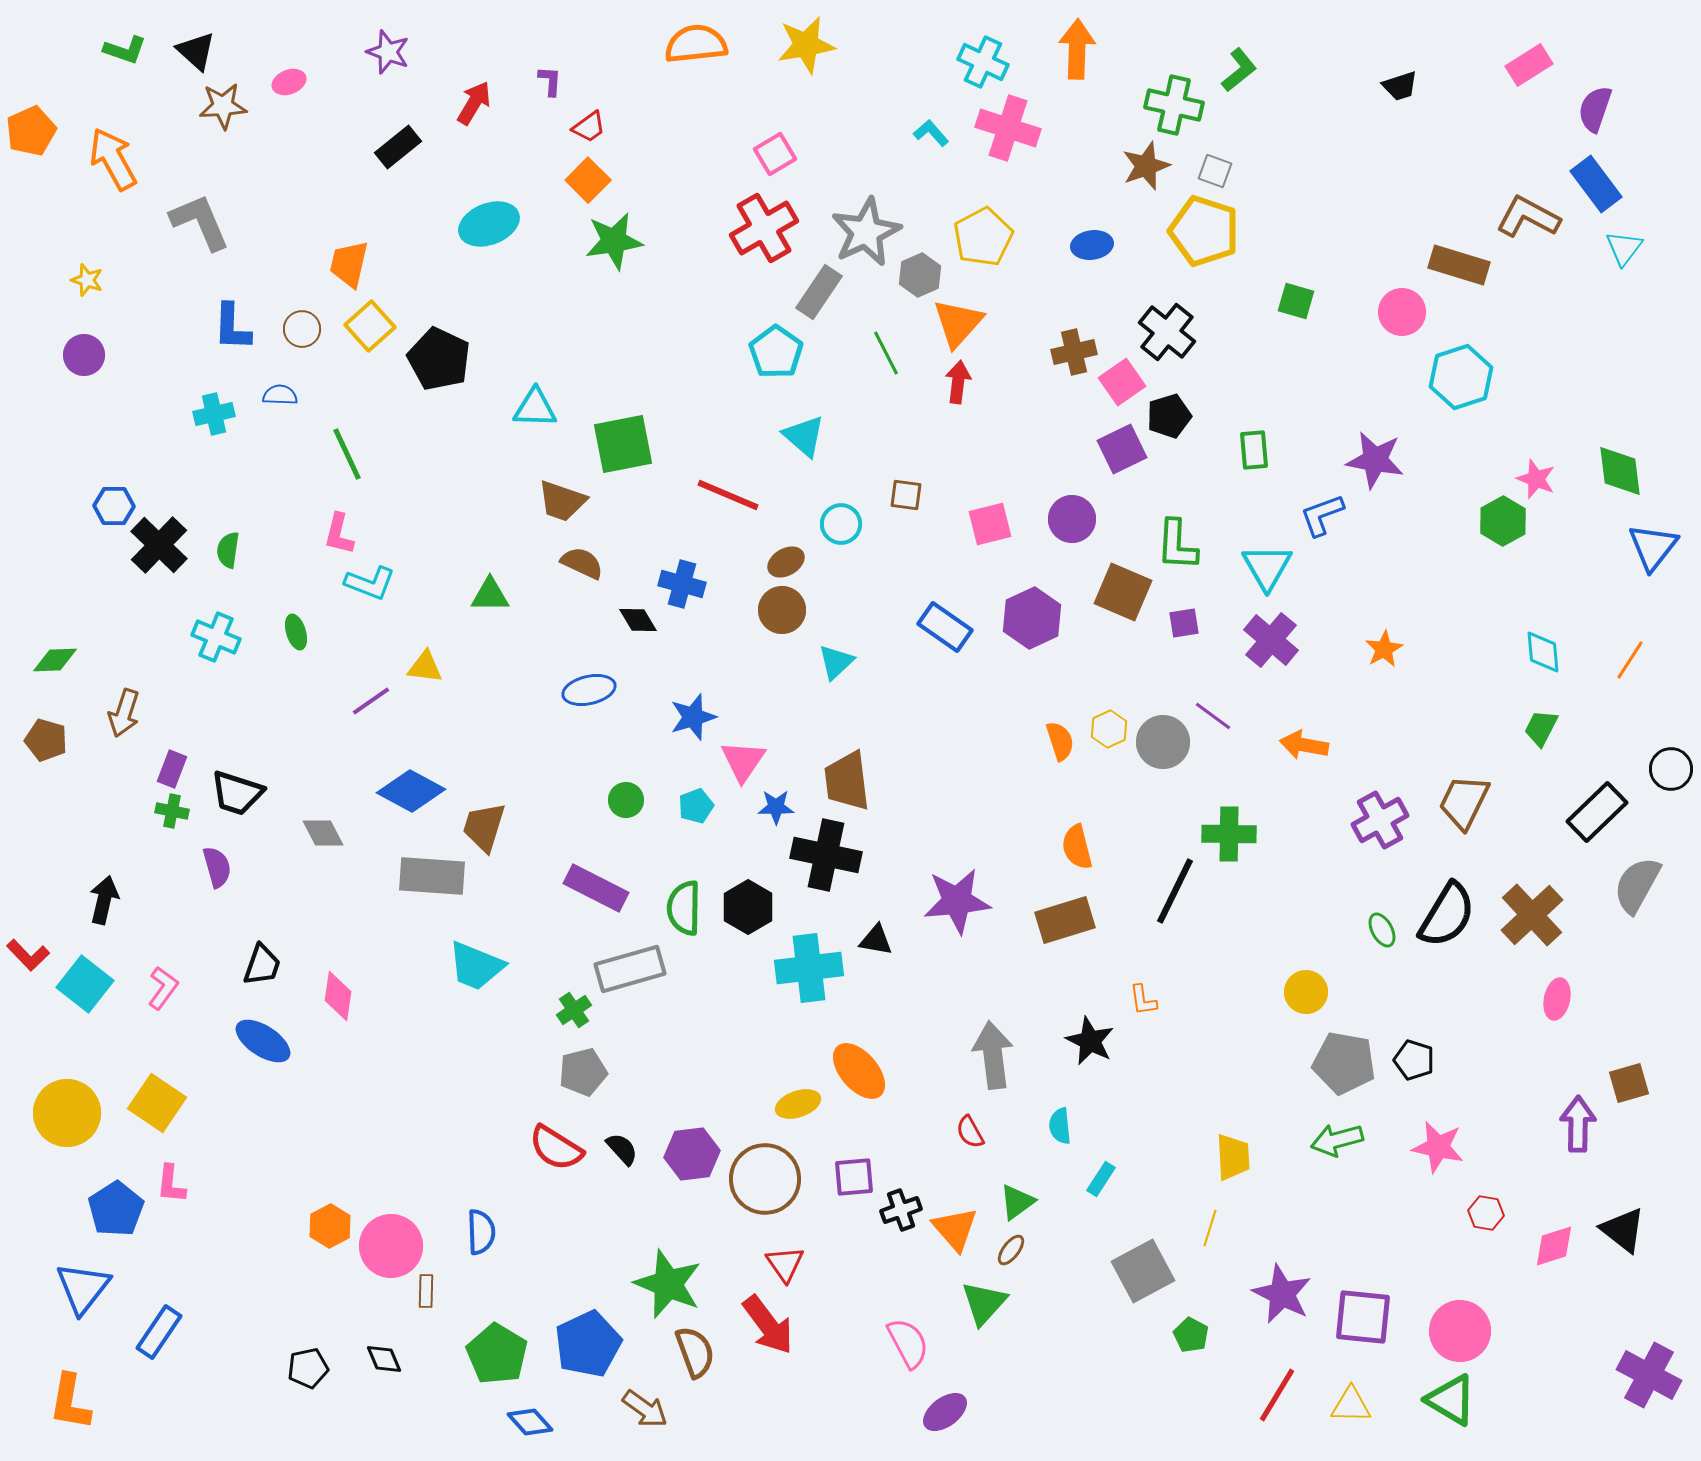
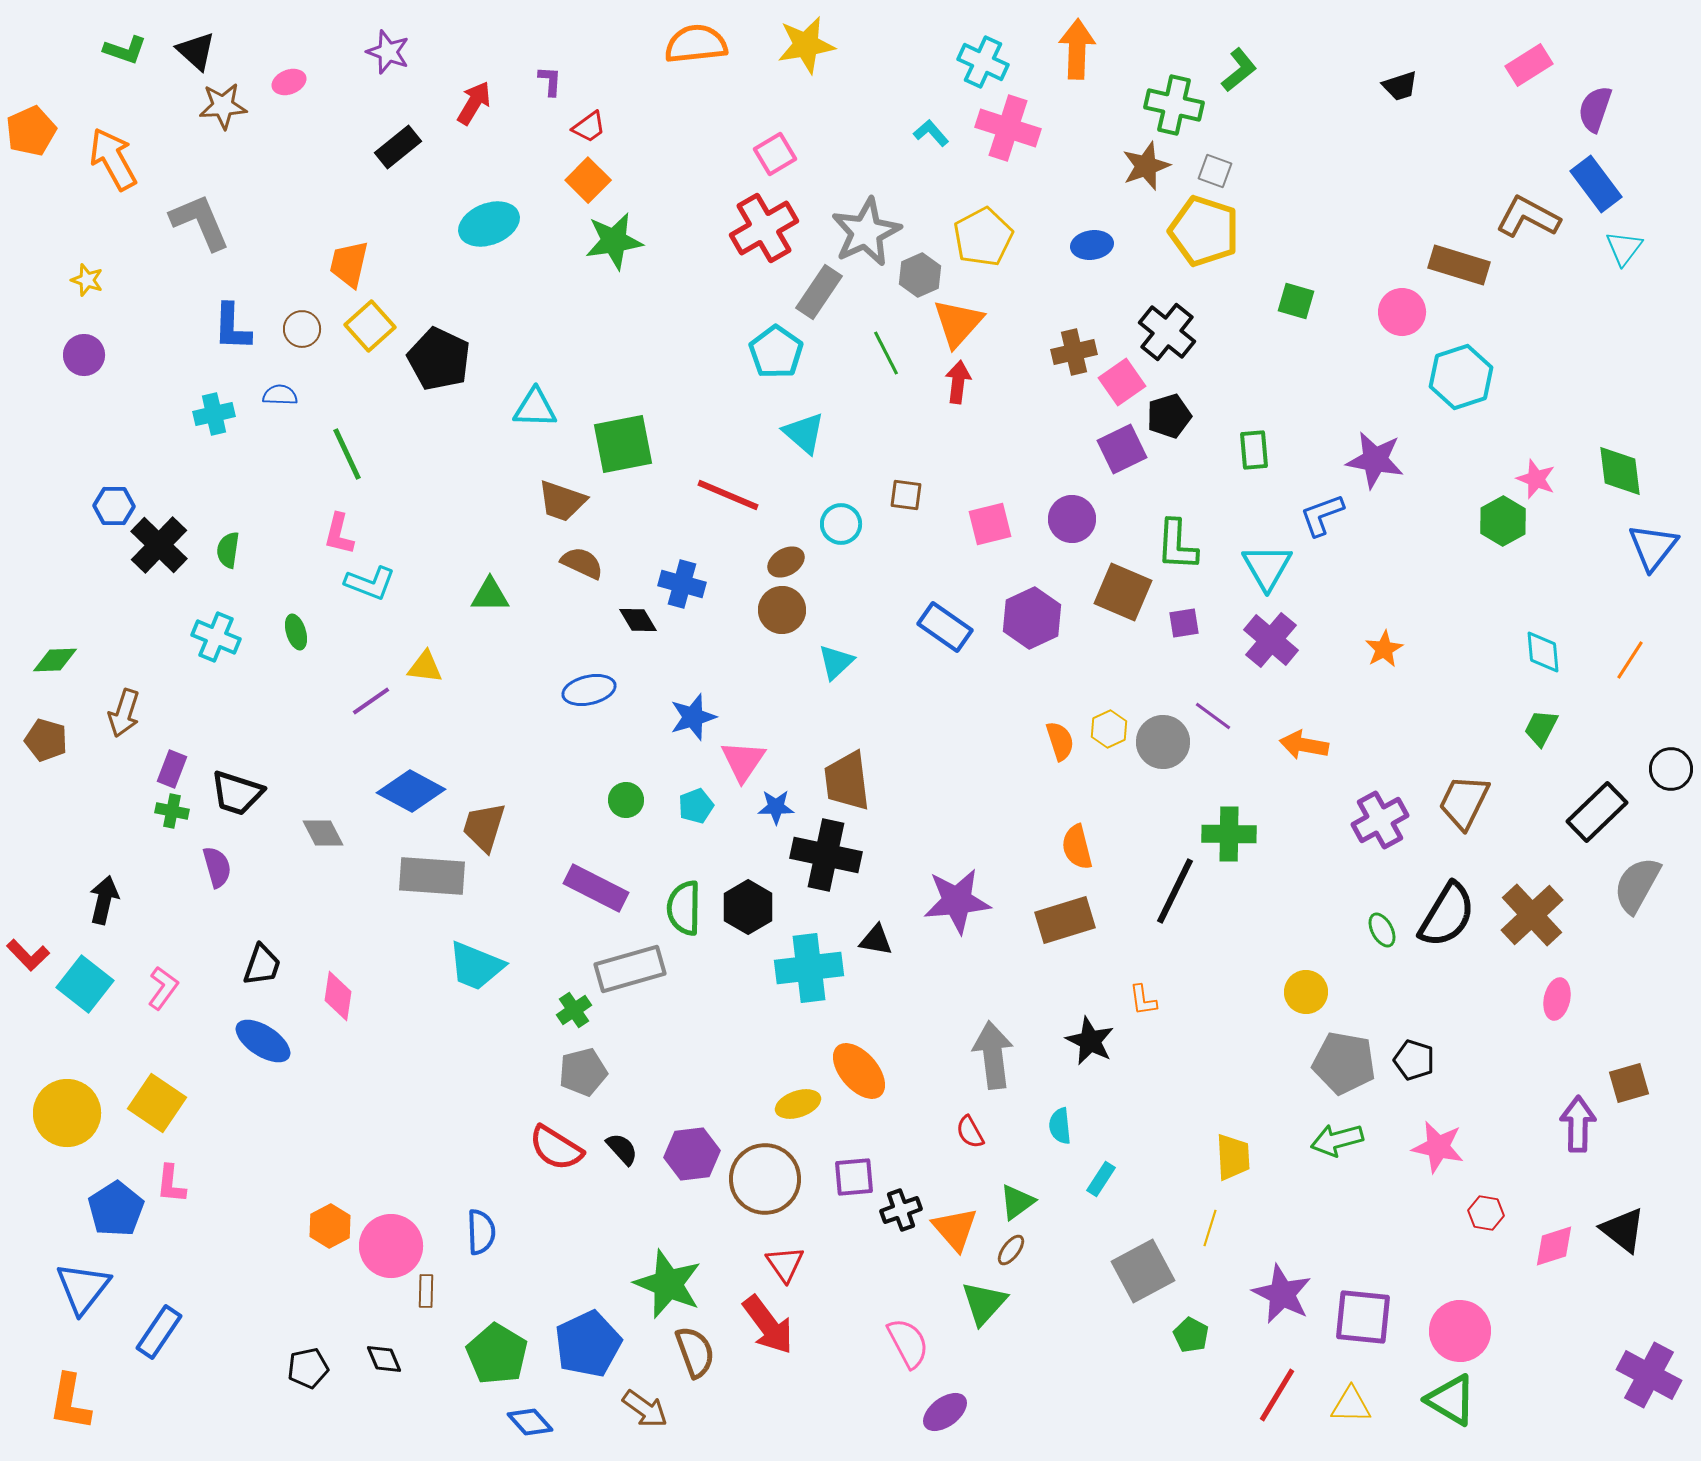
cyan triangle at (804, 436): moved 3 px up
